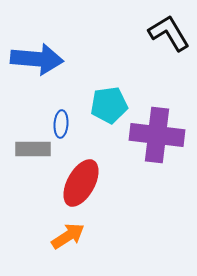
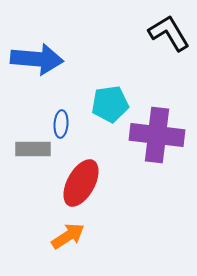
cyan pentagon: moved 1 px right, 1 px up
